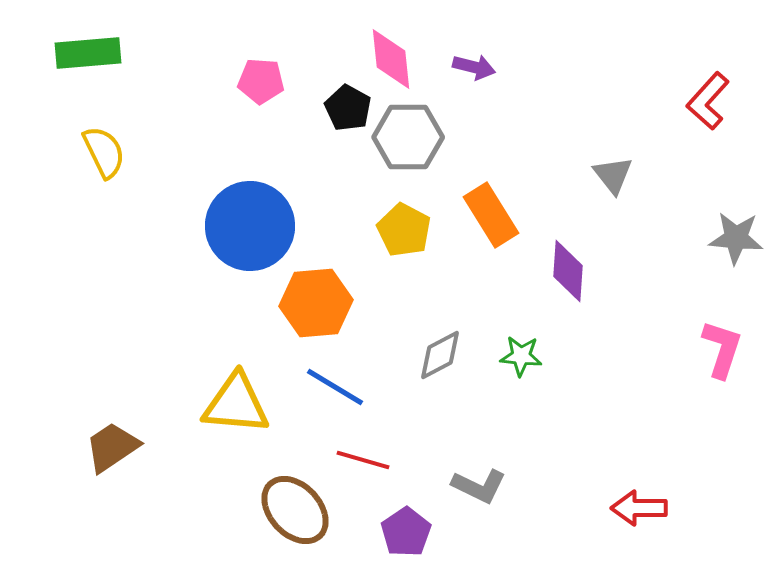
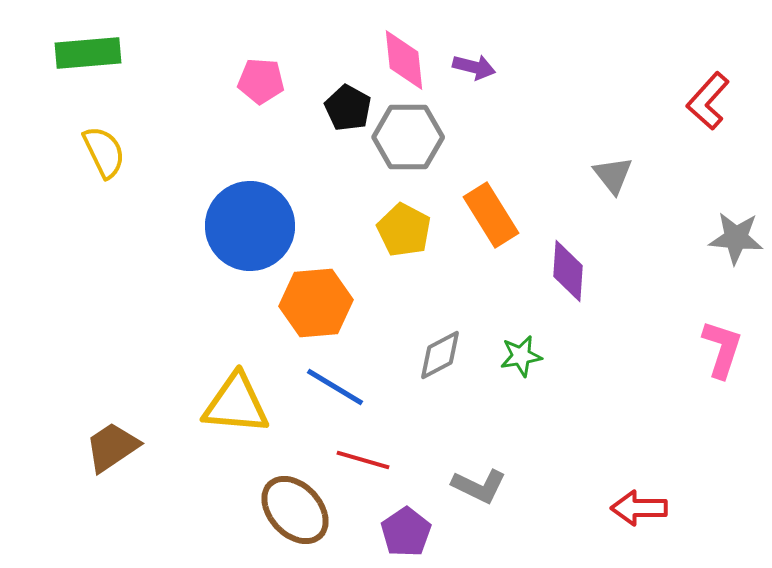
pink diamond: moved 13 px right, 1 px down
green star: rotated 15 degrees counterclockwise
